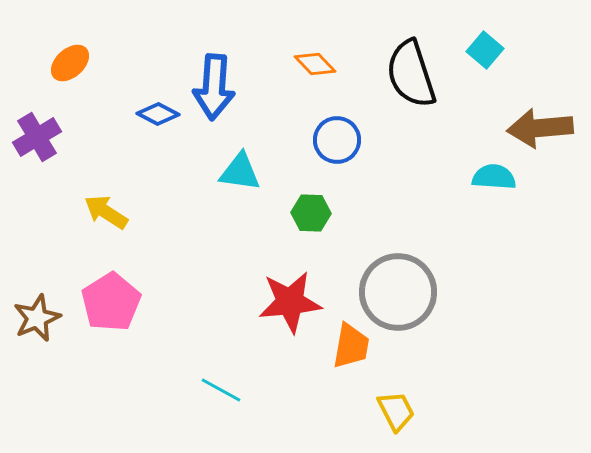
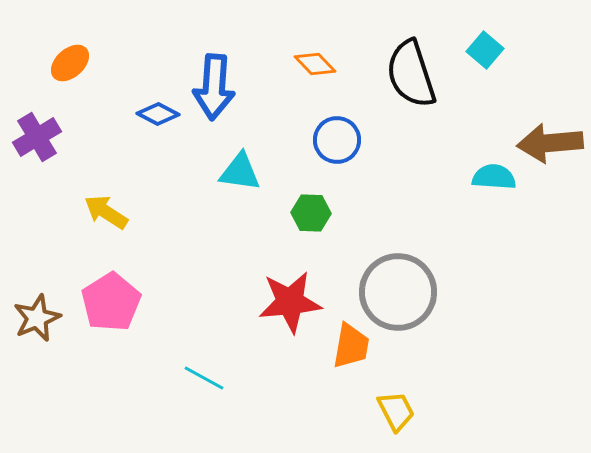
brown arrow: moved 10 px right, 15 px down
cyan line: moved 17 px left, 12 px up
